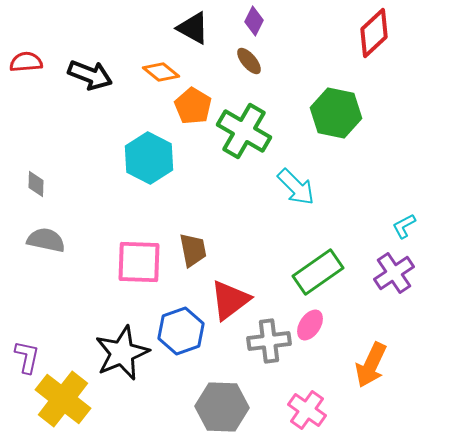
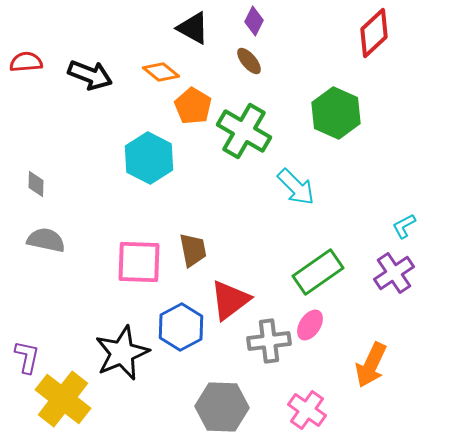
green hexagon: rotated 12 degrees clockwise
blue hexagon: moved 4 px up; rotated 9 degrees counterclockwise
